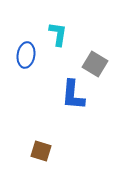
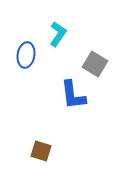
cyan L-shape: rotated 25 degrees clockwise
blue L-shape: rotated 12 degrees counterclockwise
